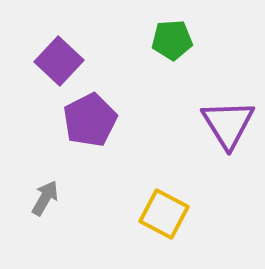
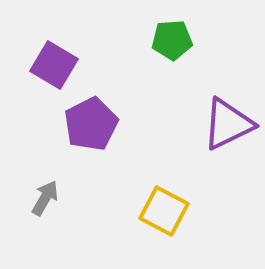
purple square: moved 5 px left, 4 px down; rotated 12 degrees counterclockwise
purple pentagon: moved 1 px right, 4 px down
purple triangle: rotated 36 degrees clockwise
yellow square: moved 3 px up
